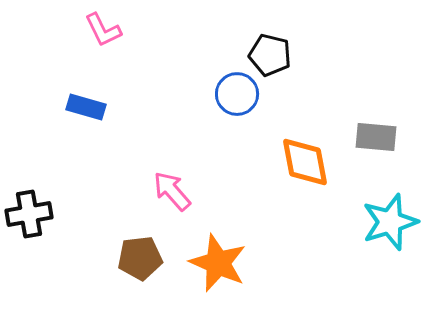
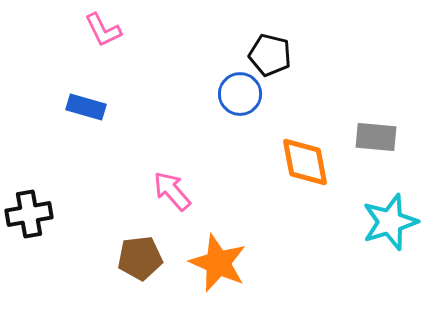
blue circle: moved 3 px right
